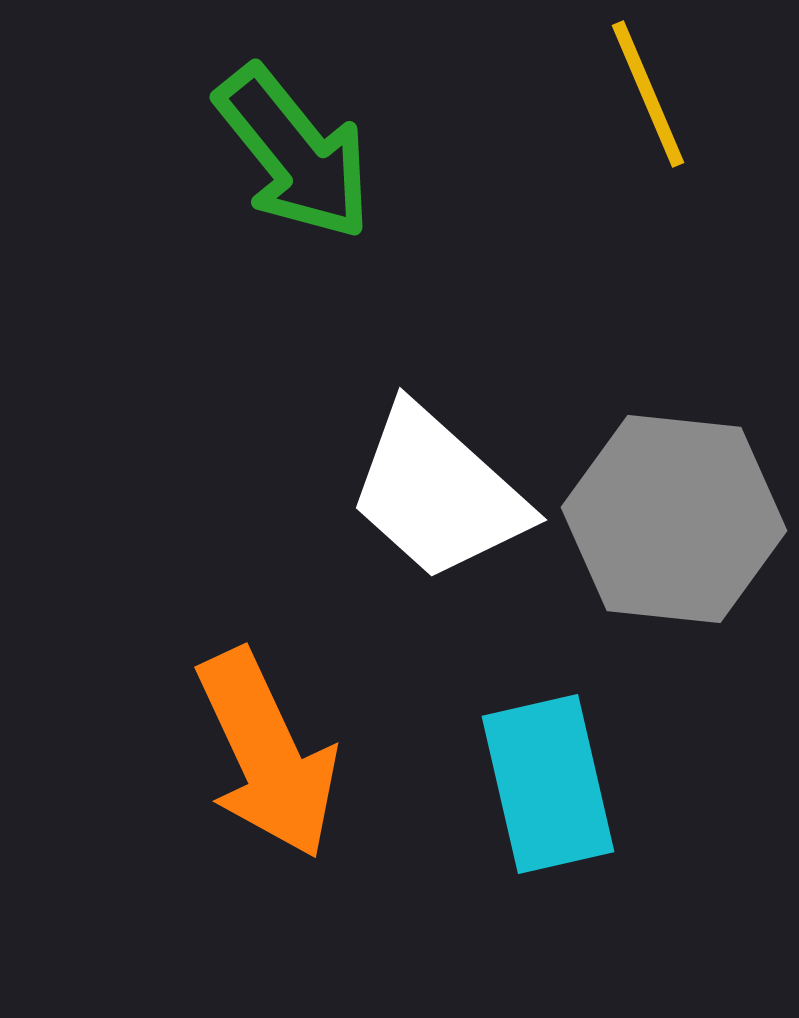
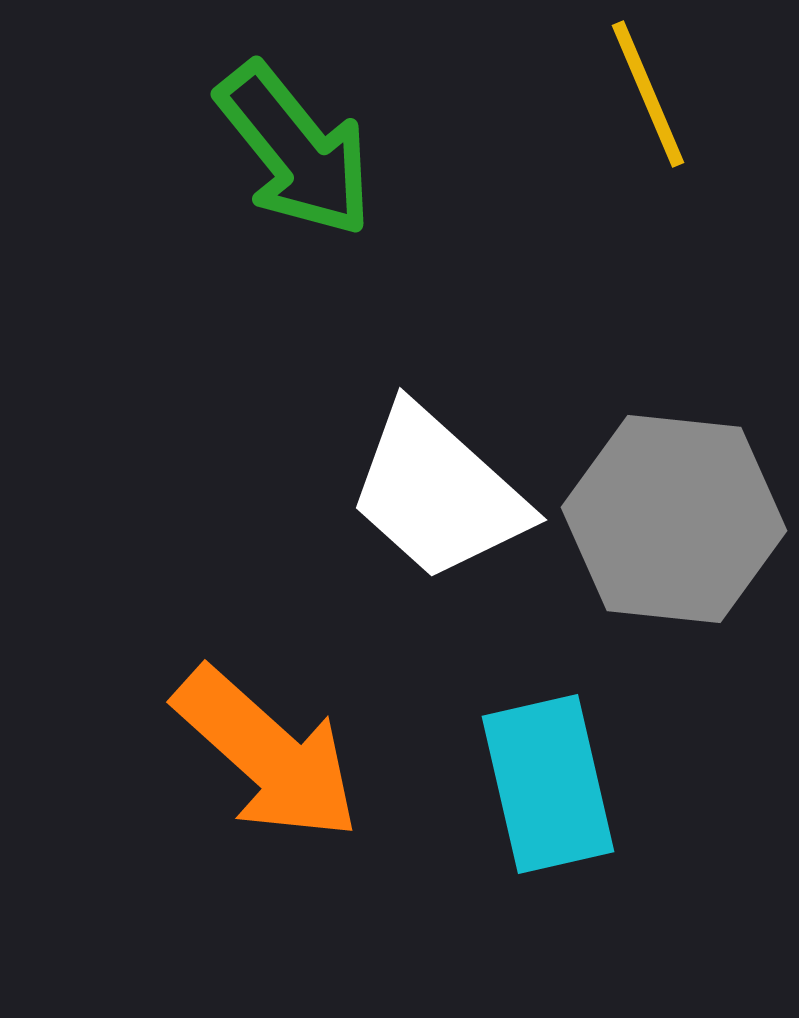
green arrow: moved 1 px right, 3 px up
orange arrow: rotated 23 degrees counterclockwise
